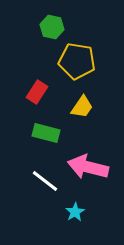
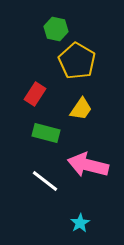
green hexagon: moved 4 px right, 2 px down
yellow pentagon: rotated 21 degrees clockwise
red rectangle: moved 2 px left, 2 px down
yellow trapezoid: moved 1 px left, 2 px down
pink arrow: moved 2 px up
cyan star: moved 5 px right, 11 px down
